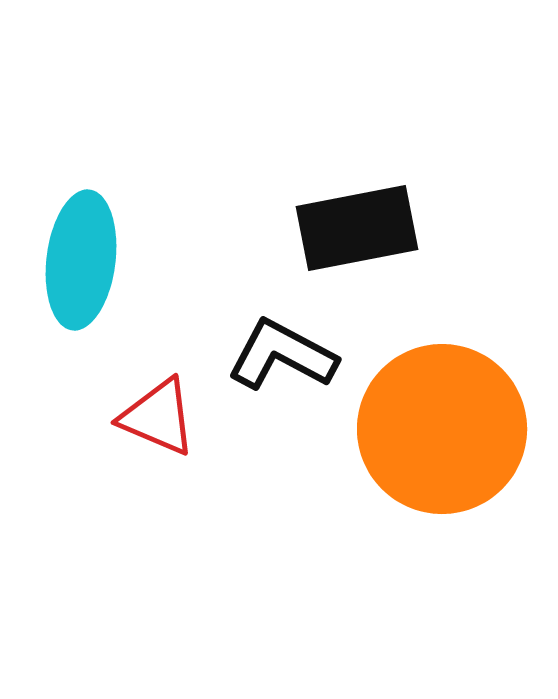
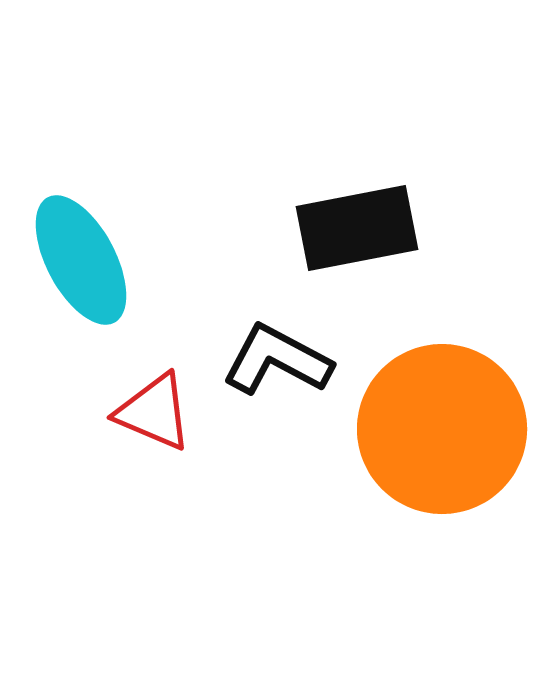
cyan ellipse: rotated 35 degrees counterclockwise
black L-shape: moved 5 px left, 5 px down
red triangle: moved 4 px left, 5 px up
